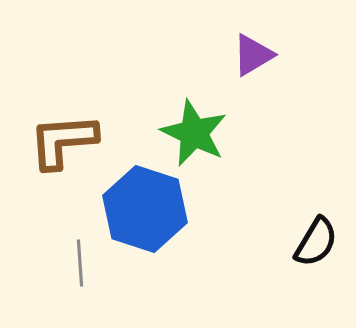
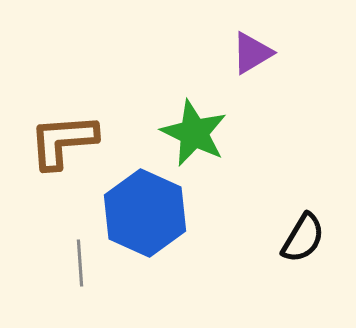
purple triangle: moved 1 px left, 2 px up
blue hexagon: moved 4 px down; rotated 6 degrees clockwise
black semicircle: moved 13 px left, 4 px up
